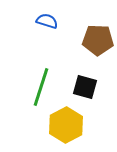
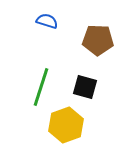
yellow hexagon: rotated 8 degrees clockwise
